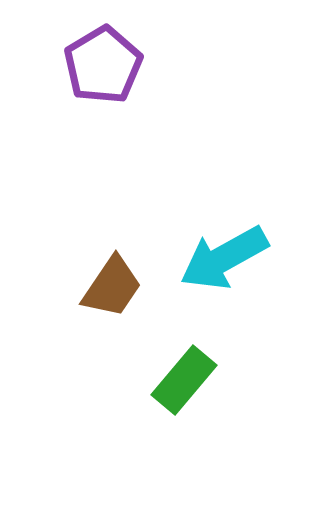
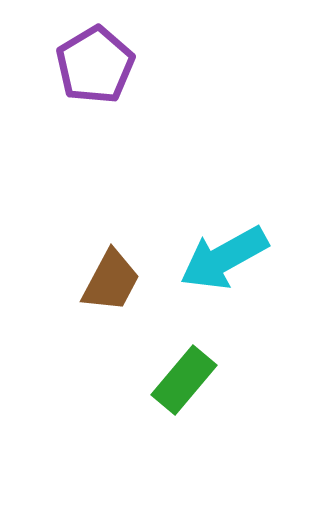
purple pentagon: moved 8 px left
brown trapezoid: moved 1 px left, 6 px up; rotated 6 degrees counterclockwise
